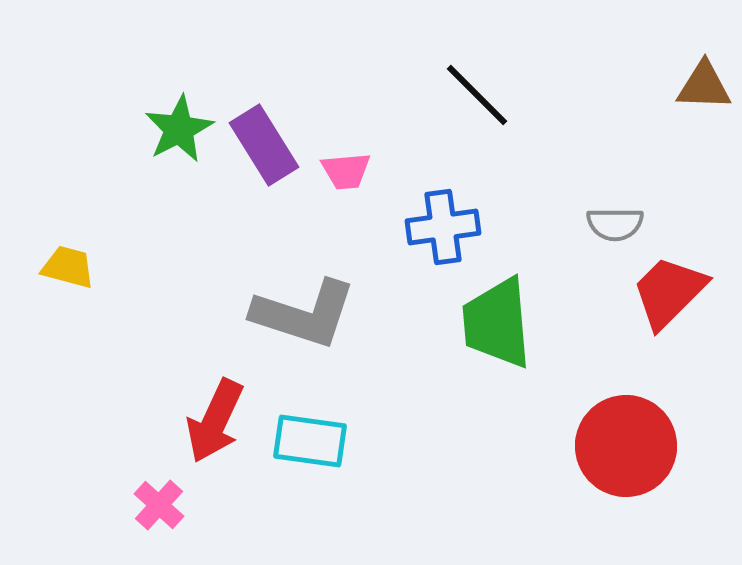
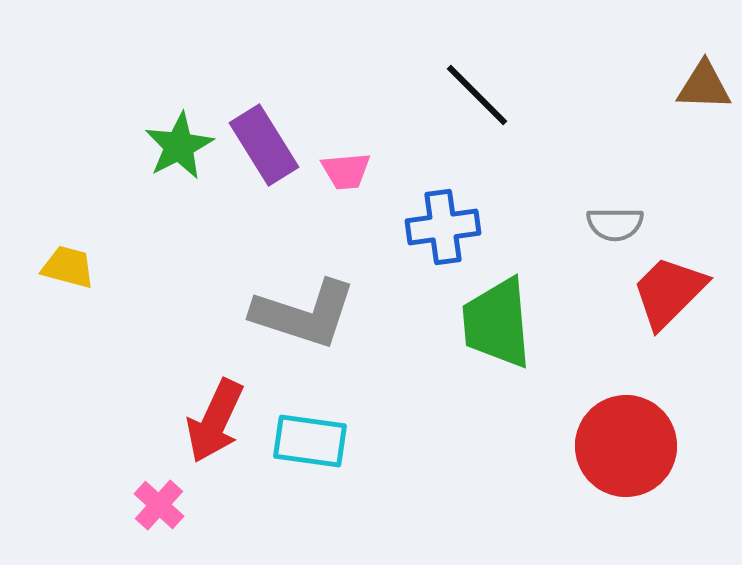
green star: moved 17 px down
